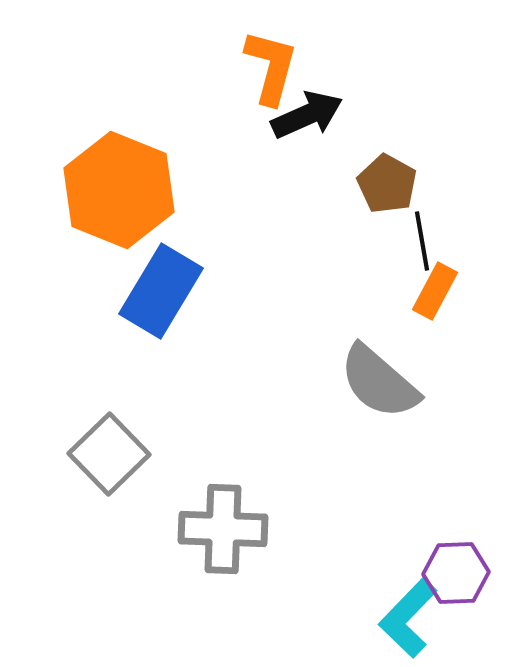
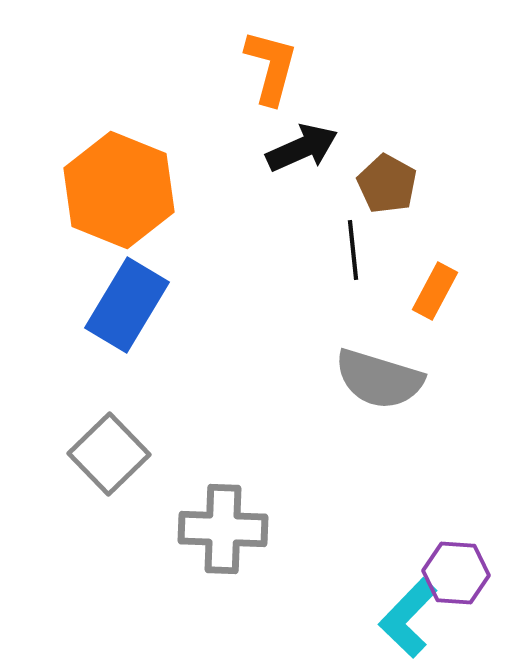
black arrow: moved 5 px left, 33 px down
black line: moved 69 px left, 9 px down; rotated 4 degrees clockwise
blue rectangle: moved 34 px left, 14 px down
gray semicircle: moved 3 px up; rotated 24 degrees counterclockwise
purple hexagon: rotated 6 degrees clockwise
